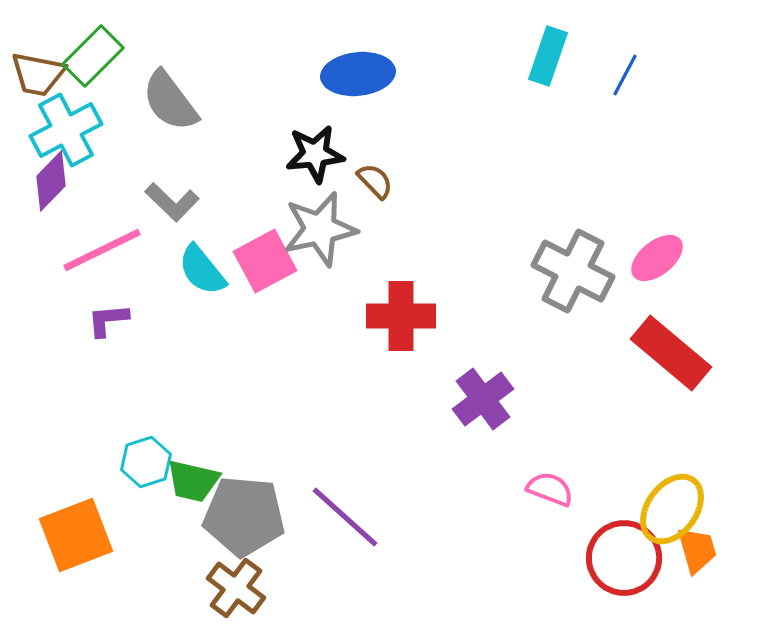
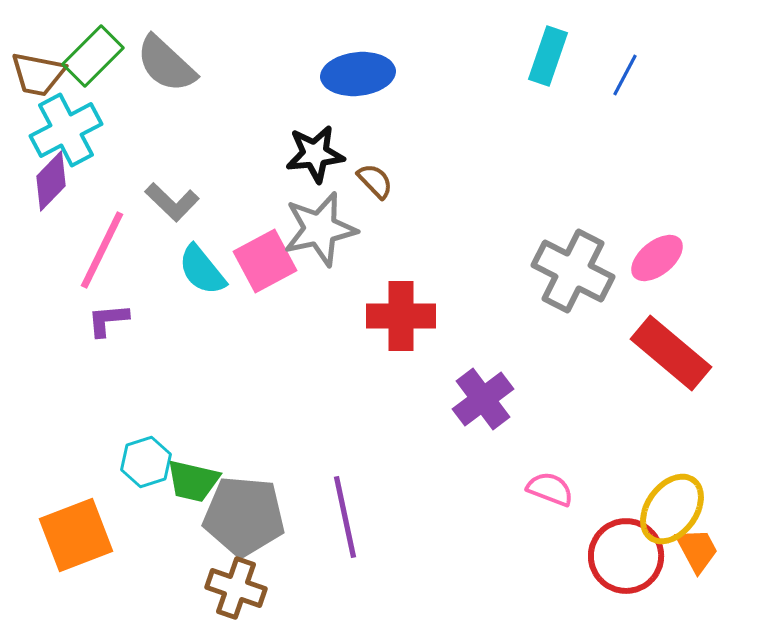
gray semicircle: moved 4 px left, 37 px up; rotated 10 degrees counterclockwise
pink line: rotated 38 degrees counterclockwise
purple line: rotated 36 degrees clockwise
orange trapezoid: rotated 12 degrees counterclockwise
red circle: moved 2 px right, 2 px up
brown cross: rotated 18 degrees counterclockwise
